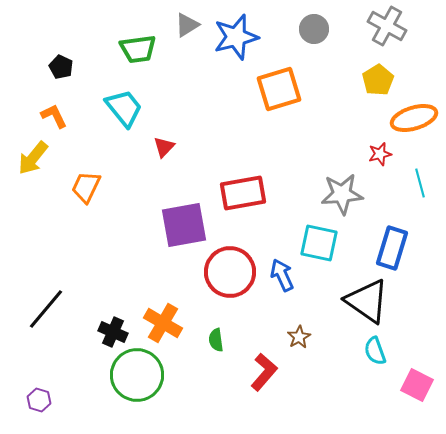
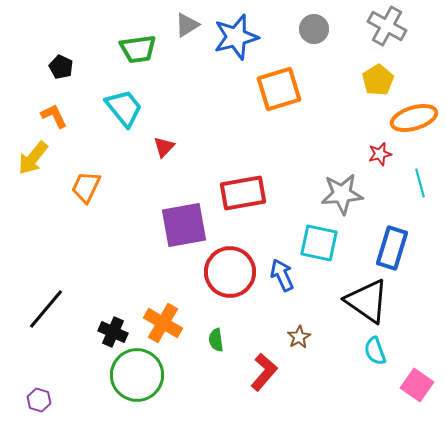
pink square: rotated 8 degrees clockwise
